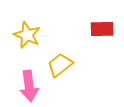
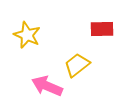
yellow trapezoid: moved 17 px right
pink arrow: moved 18 px right; rotated 120 degrees clockwise
